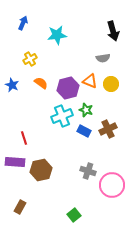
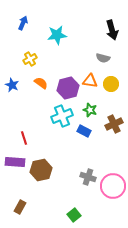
black arrow: moved 1 px left, 1 px up
gray semicircle: rotated 24 degrees clockwise
orange triangle: rotated 14 degrees counterclockwise
green star: moved 4 px right
brown cross: moved 6 px right, 5 px up
gray cross: moved 6 px down
pink circle: moved 1 px right, 1 px down
